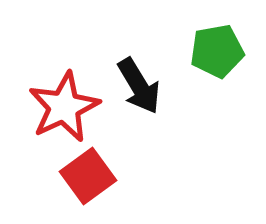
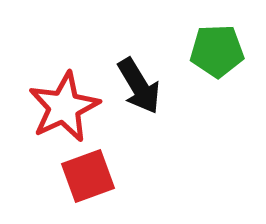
green pentagon: rotated 8 degrees clockwise
red square: rotated 16 degrees clockwise
